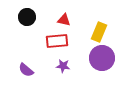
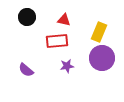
purple star: moved 4 px right; rotated 16 degrees counterclockwise
